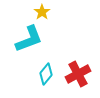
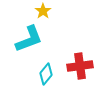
yellow star: moved 1 px right, 1 px up
red cross: moved 2 px right, 8 px up; rotated 20 degrees clockwise
